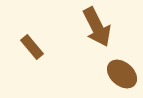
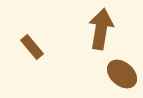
brown arrow: moved 4 px right, 2 px down; rotated 144 degrees counterclockwise
